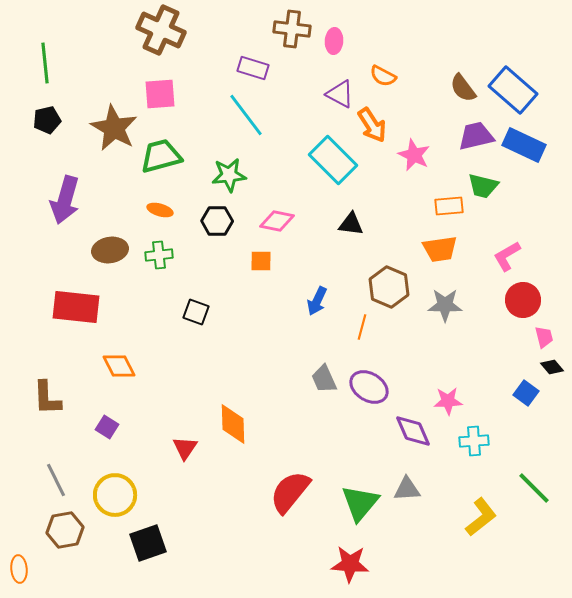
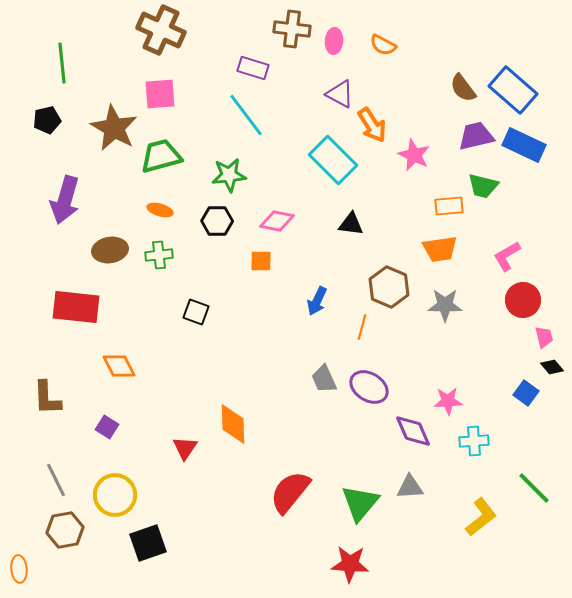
green line at (45, 63): moved 17 px right
orange semicircle at (383, 76): moved 31 px up
gray triangle at (407, 489): moved 3 px right, 2 px up
